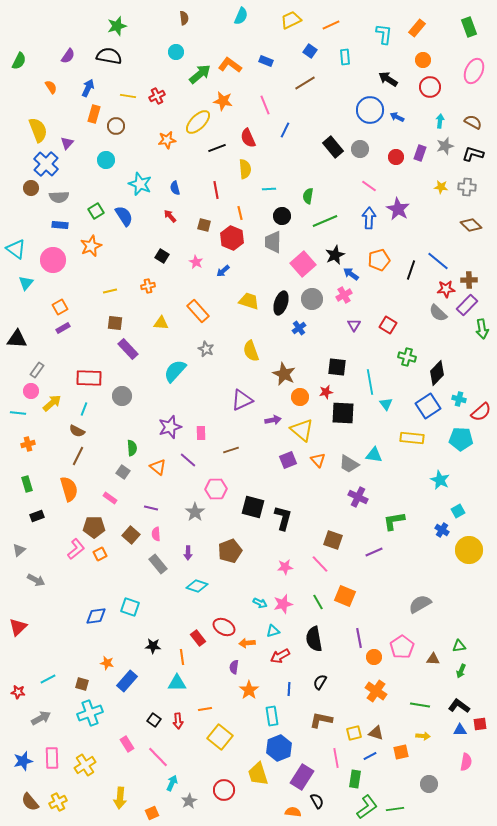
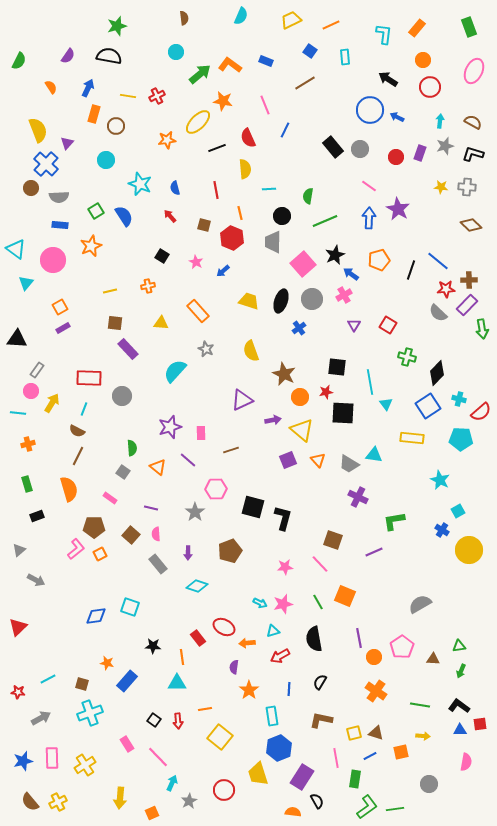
black ellipse at (281, 303): moved 2 px up
yellow arrow at (52, 403): rotated 18 degrees counterclockwise
